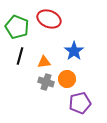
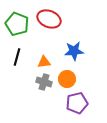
green pentagon: moved 3 px up
blue star: rotated 30 degrees clockwise
black line: moved 3 px left, 1 px down
gray cross: moved 2 px left
purple pentagon: moved 3 px left
